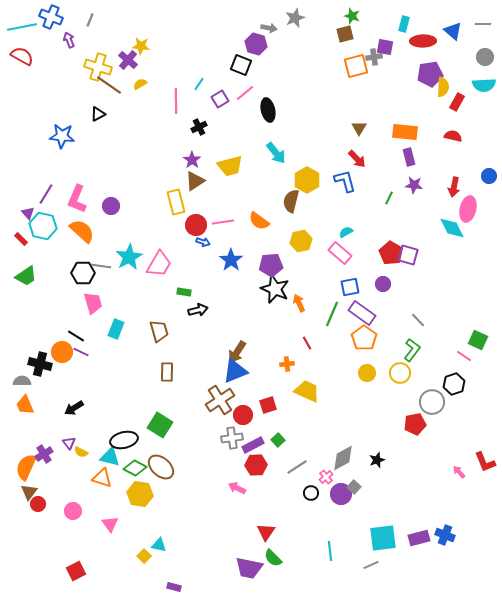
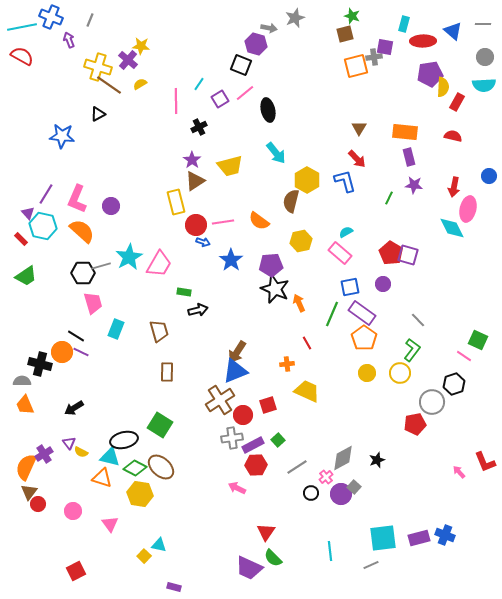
gray line at (101, 266): rotated 24 degrees counterclockwise
purple trapezoid at (249, 568): rotated 12 degrees clockwise
